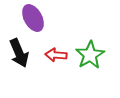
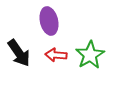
purple ellipse: moved 16 px right, 3 px down; rotated 16 degrees clockwise
black arrow: rotated 12 degrees counterclockwise
